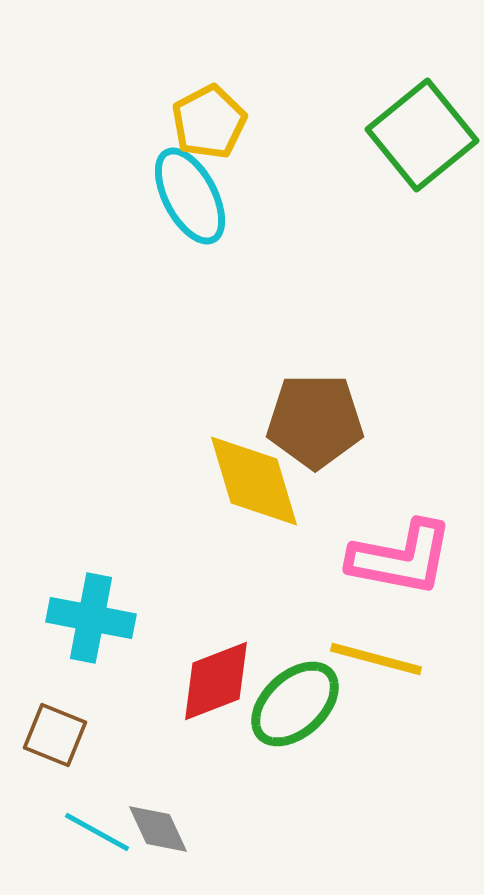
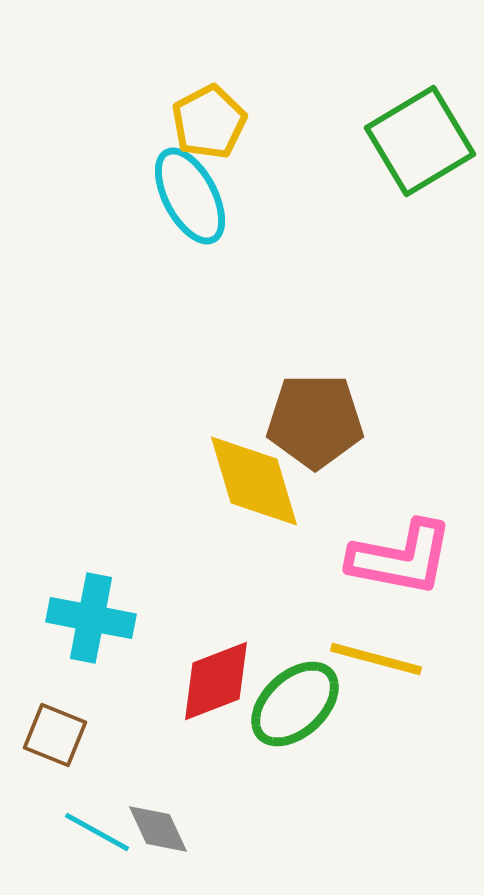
green square: moved 2 px left, 6 px down; rotated 8 degrees clockwise
